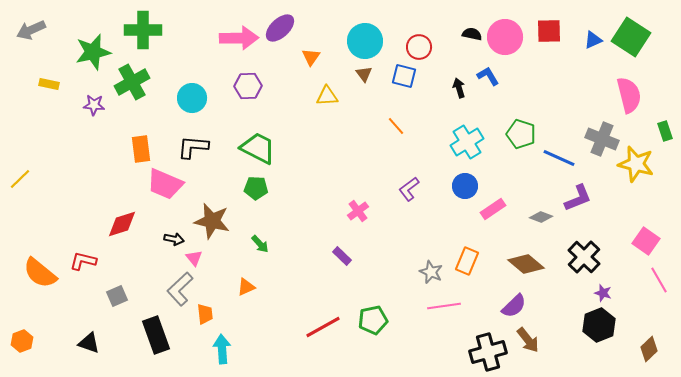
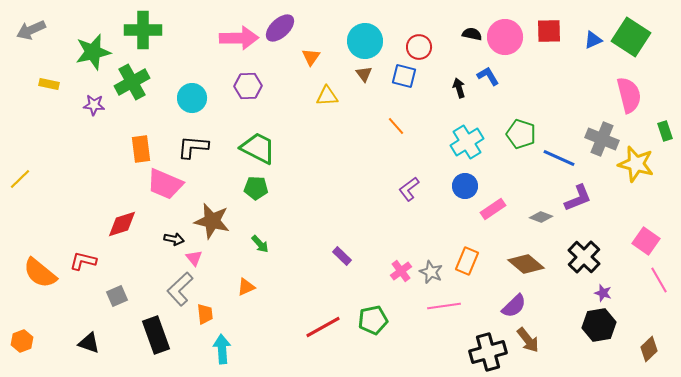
pink cross at (358, 211): moved 43 px right, 60 px down
black hexagon at (599, 325): rotated 12 degrees clockwise
